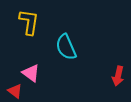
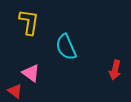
red arrow: moved 3 px left, 6 px up
